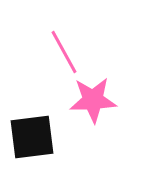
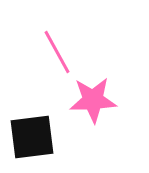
pink line: moved 7 px left
